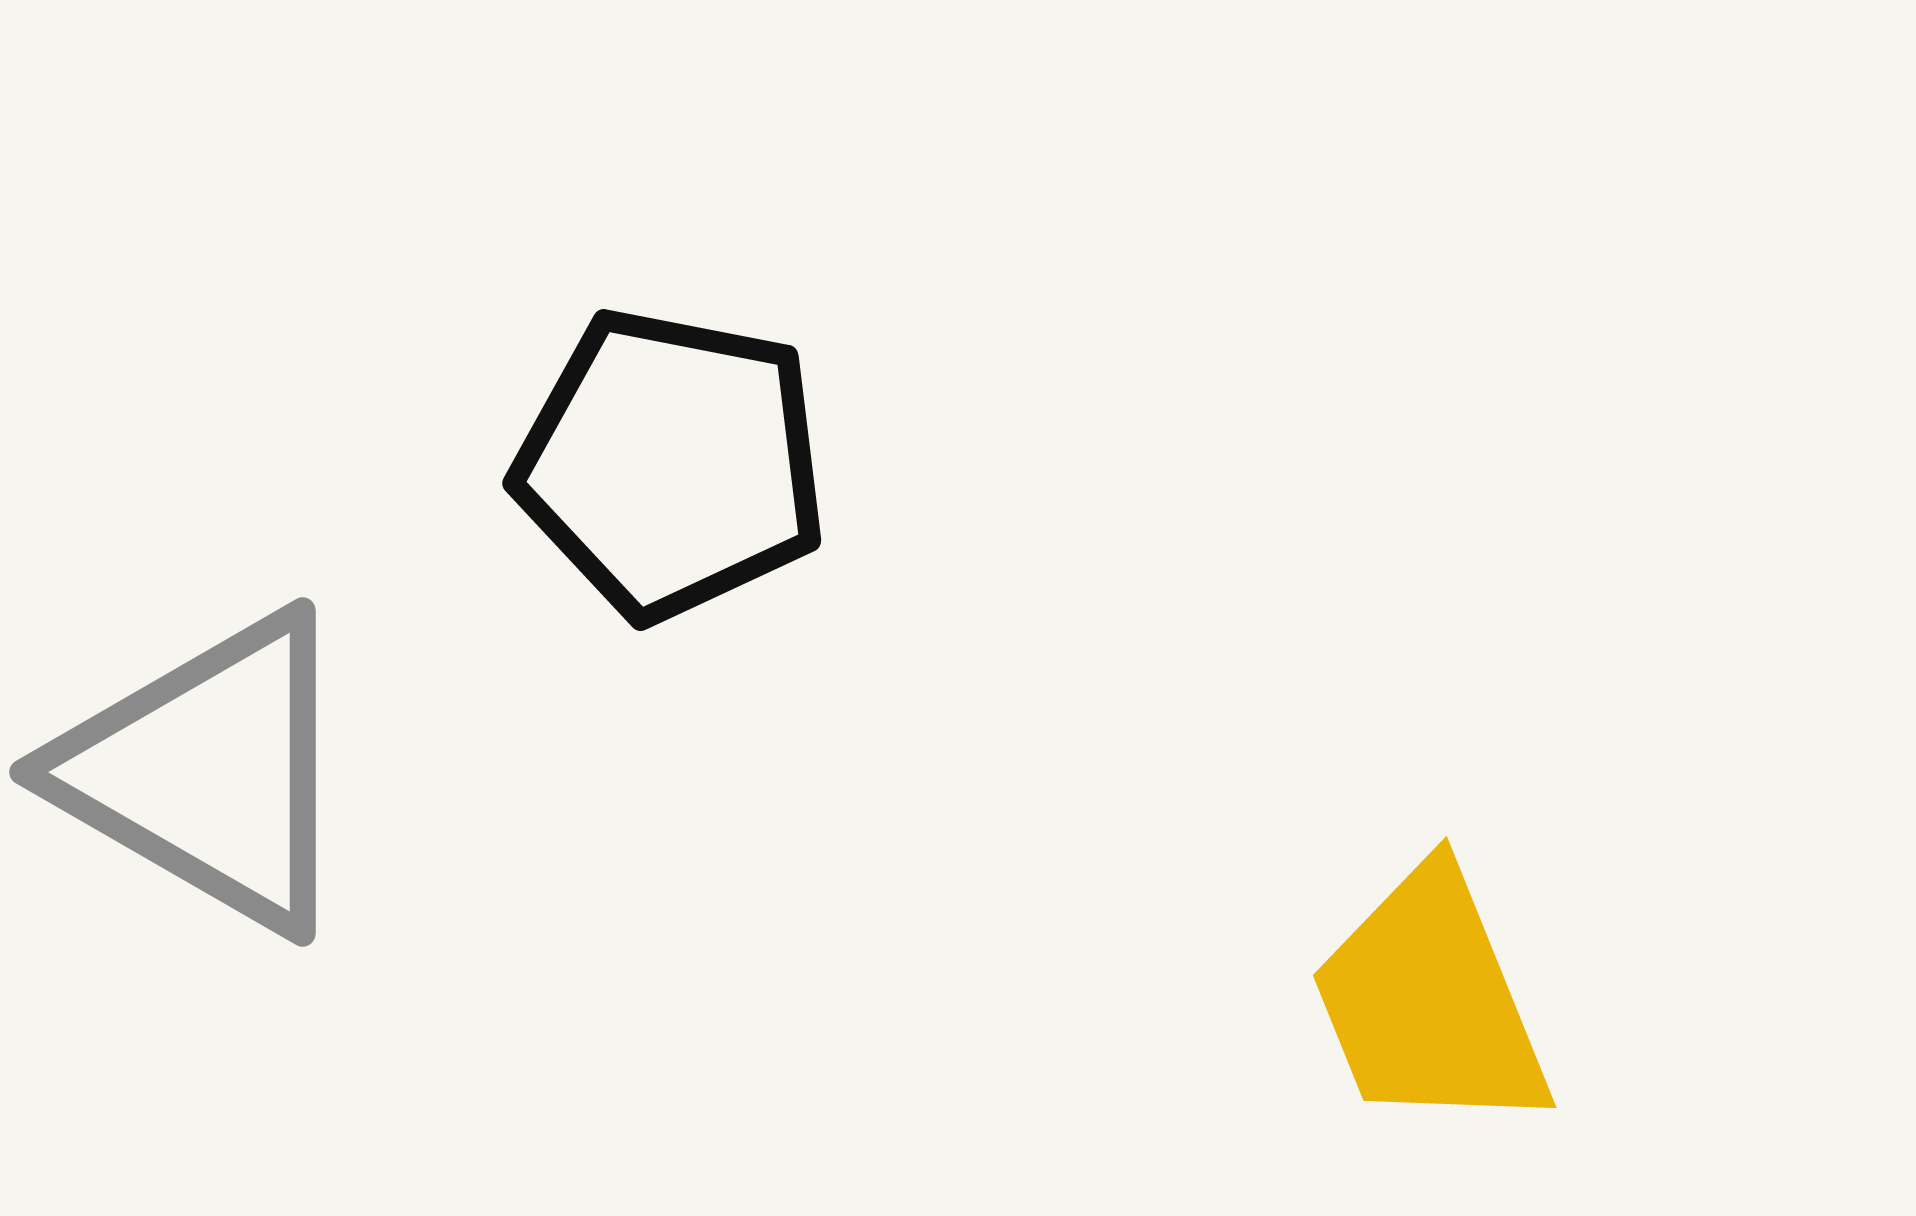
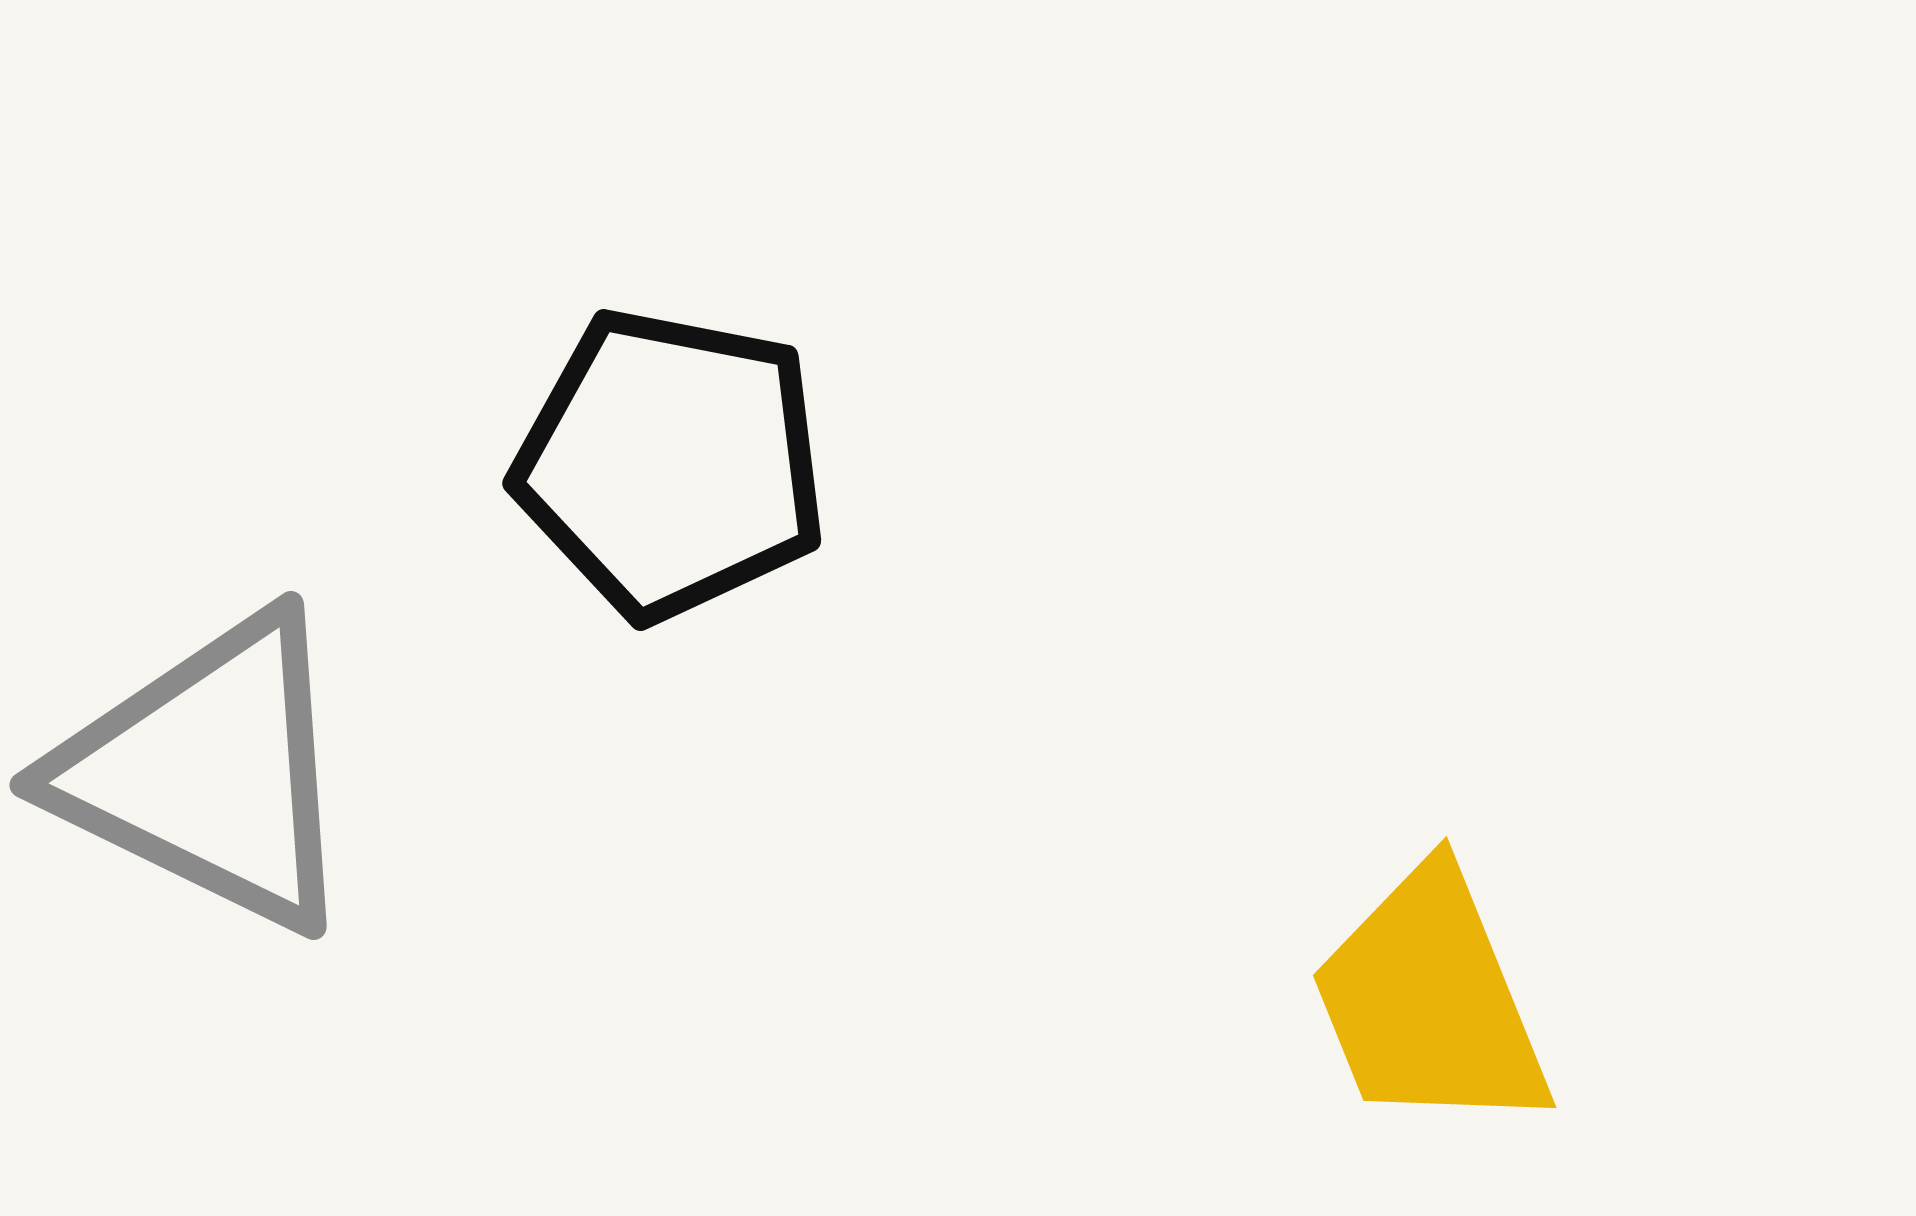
gray triangle: rotated 4 degrees counterclockwise
